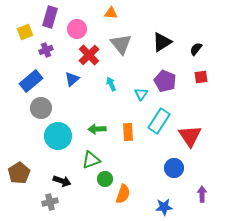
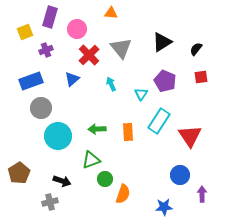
gray triangle: moved 4 px down
blue rectangle: rotated 20 degrees clockwise
blue circle: moved 6 px right, 7 px down
